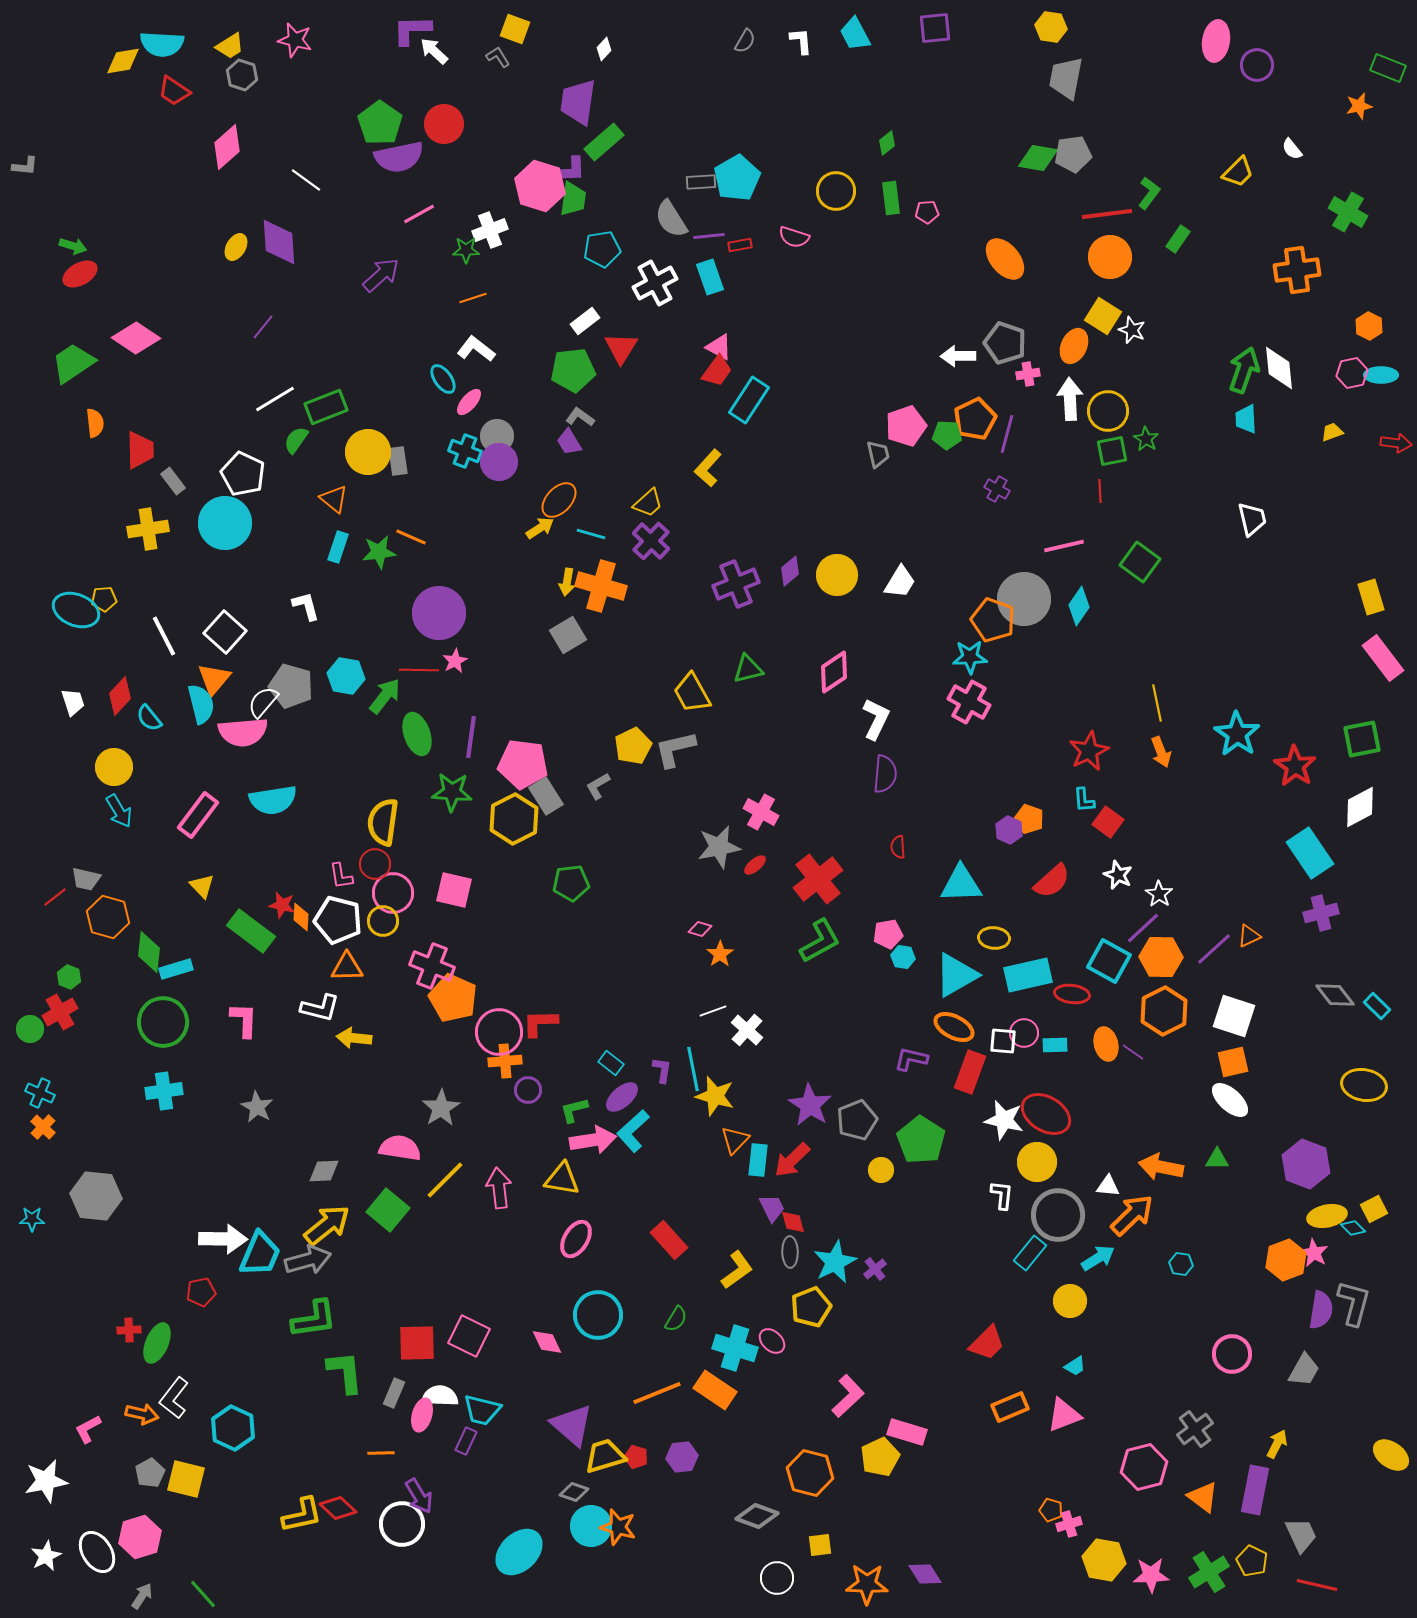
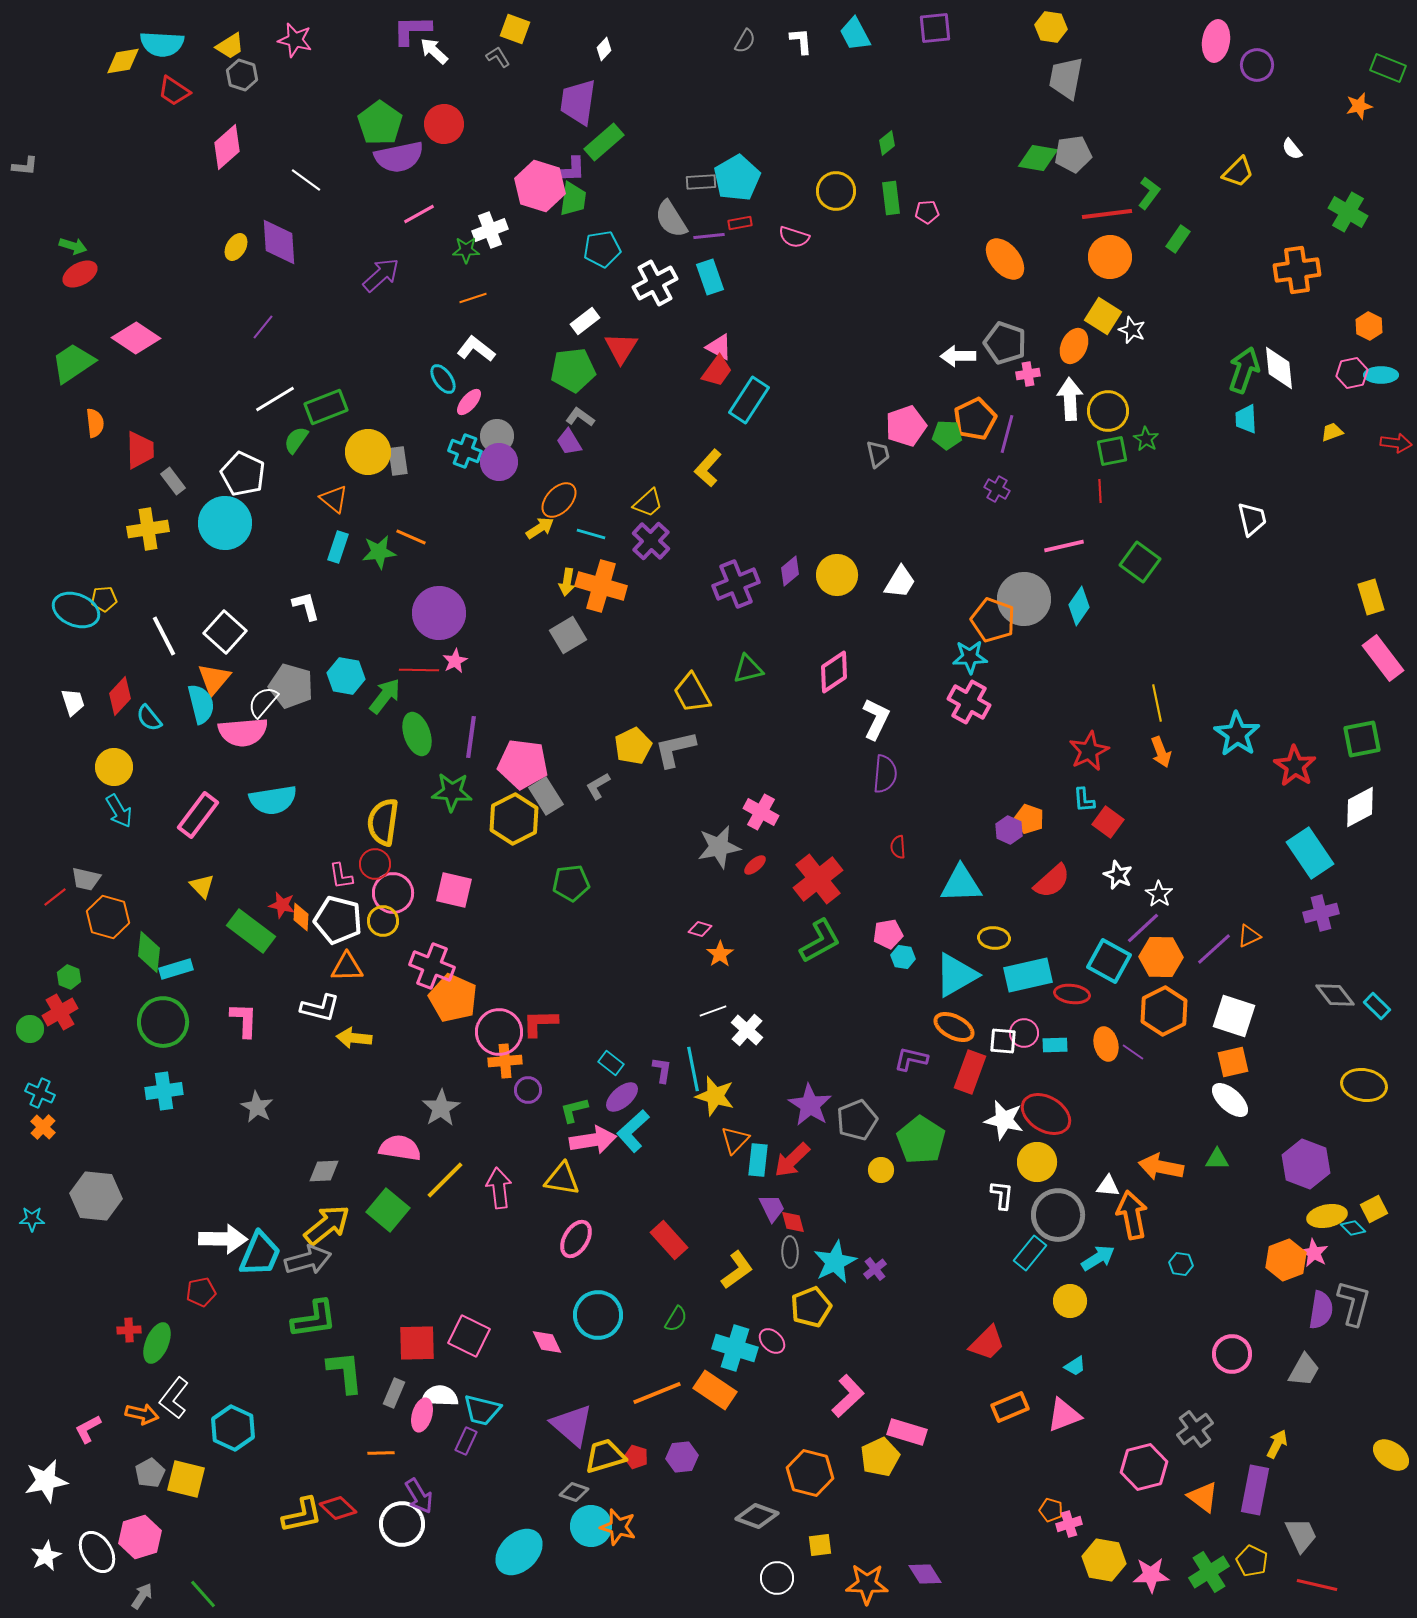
red rectangle at (740, 245): moved 22 px up
orange arrow at (1132, 1215): rotated 57 degrees counterclockwise
